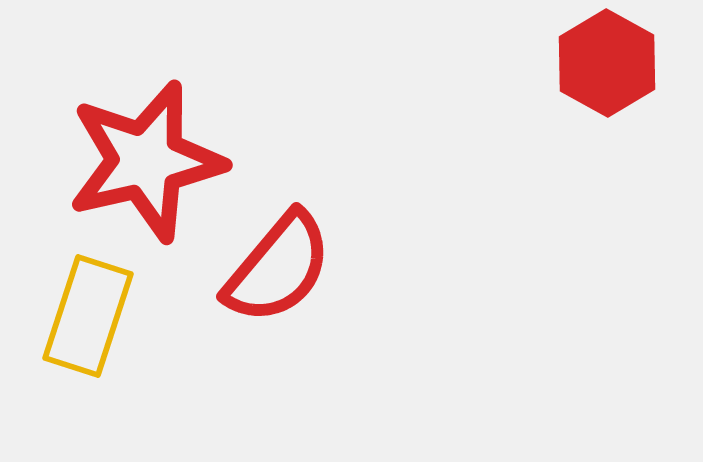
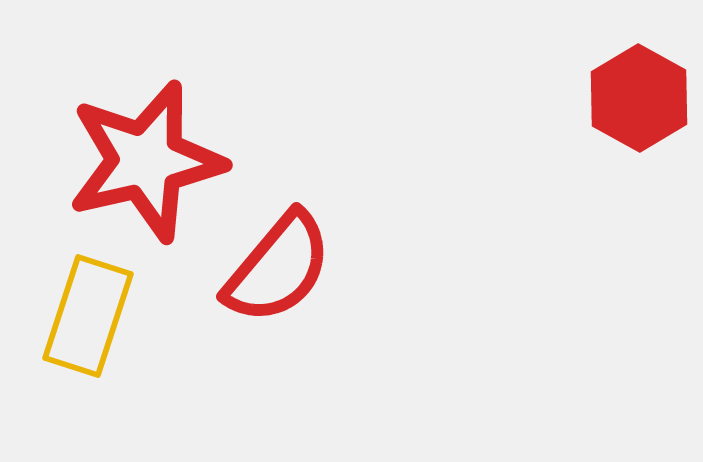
red hexagon: moved 32 px right, 35 px down
